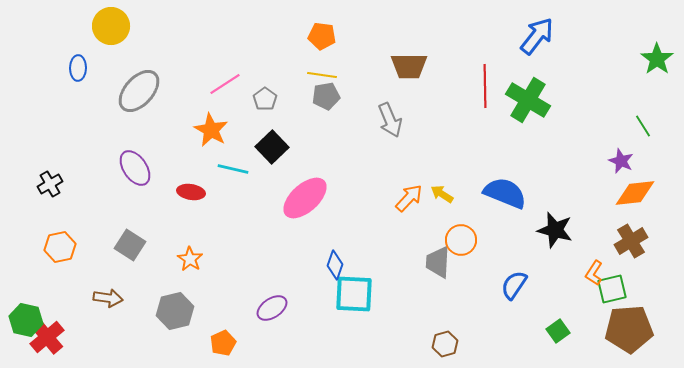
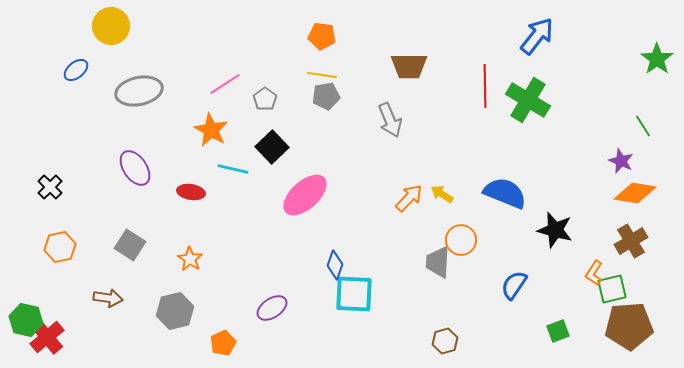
blue ellipse at (78, 68): moved 2 px left, 2 px down; rotated 50 degrees clockwise
gray ellipse at (139, 91): rotated 36 degrees clockwise
black cross at (50, 184): moved 3 px down; rotated 15 degrees counterclockwise
orange diamond at (635, 193): rotated 15 degrees clockwise
pink ellipse at (305, 198): moved 3 px up
brown pentagon at (629, 329): moved 3 px up
green square at (558, 331): rotated 15 degrees clockwise
brown hexagon at (445, 344): moved 3 px up
